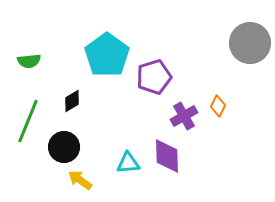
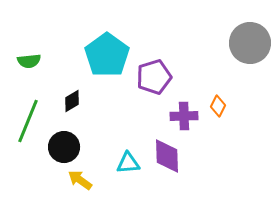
purple cross: rotated 28 degrees clockwise
